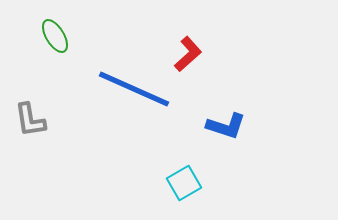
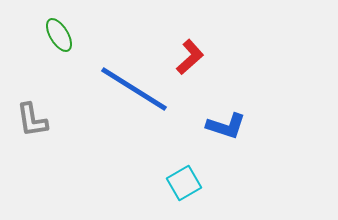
green ellipse: moved 4 px right, 1 px up
red L-shape: moved 2 px right, 3 px down
blue line: rotated 8 degrees clockwise
gray L-shape: moved 2 px right
